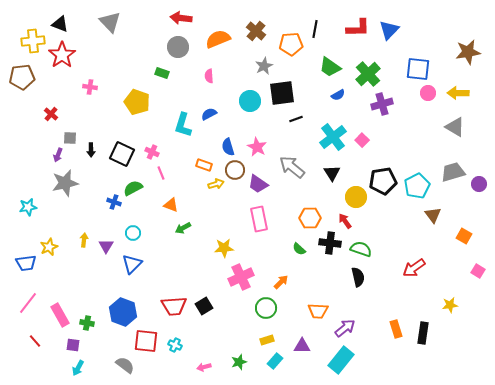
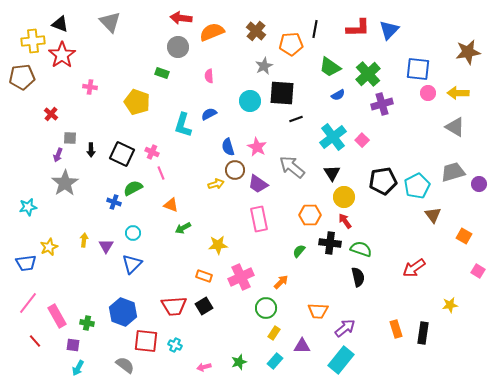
orange semicircle at (218, 39): moved 6 px left, 7 px up
black square at (282, 93): rotated 12 degrees clockwise
orange rectangle at (204, 165): moved 111 px down
gray star at (65, 183): rotated 20 degrees counterclockwise
yellow circle at (356, 197): moved 12 px left
orange hexagon at (310, 218): moved 3 px up
yellow star at (224, 248): moved 6 px left, 3 px up
green semicircle at (299, 249): moved 2 px down; rotated 88 degrees clockwise
pink rectangle at (60, 315): moved 3 px left, 1 px down
yellow rectangle at (267, 340): moved 7 px right, 7 px up; rotated 40 degrees counterclockwise
